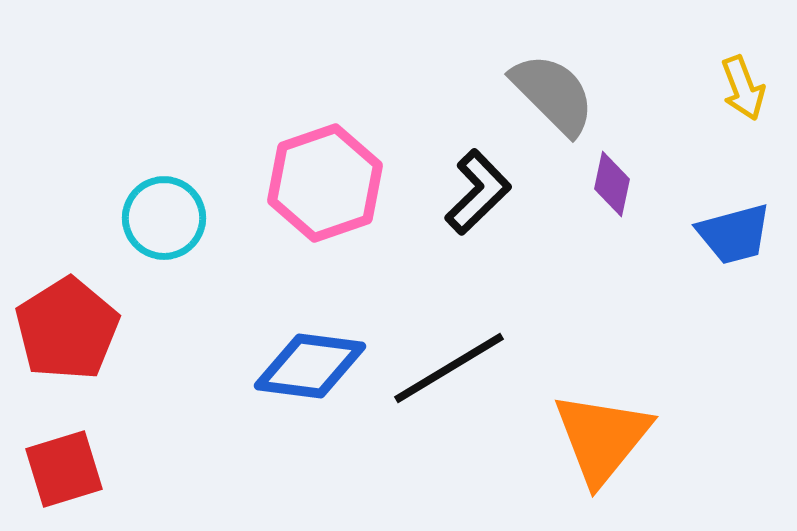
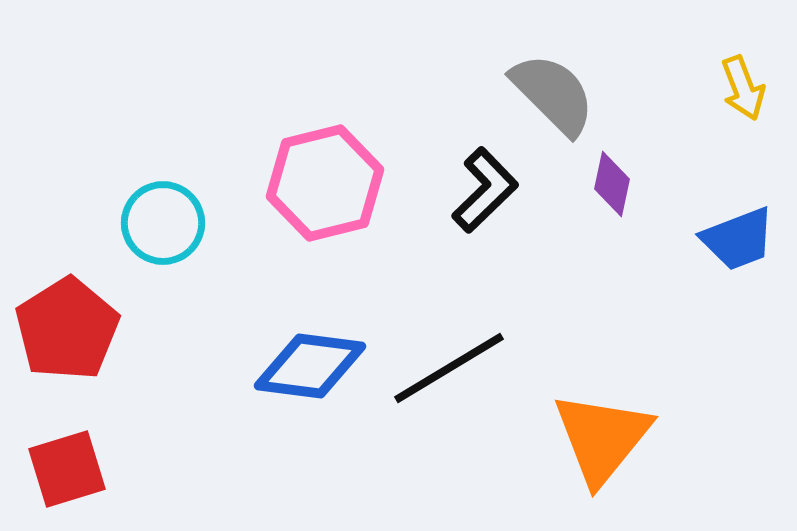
pink hexagon: rotated 5 degrees clockwise
black L-shape: moved 7 px right, 2 px up
cyan circle: moved 1 px left, 5 px down
blue trapezoid: moved 4 px right, 5 px down; rotated 6 degrees counterclockwise
red square: moved 3 px right
